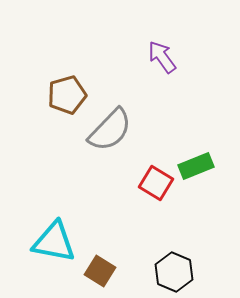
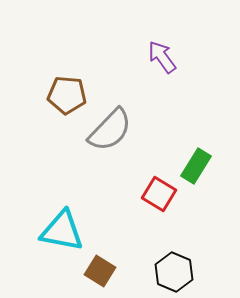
brown pentagon: rotated 21 degrees clockwise
green rectangle: rotated 36 degrees counterclockwise
red square: moved 3 px right, 11 px down
cyan triangle: moved 8 px right, 11 px up
